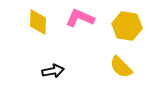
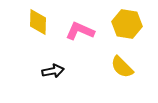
pink L-shape: moved 13 px down
yellow hexagon: moved 2 px up
yellow semicircle: moved 1 px right
